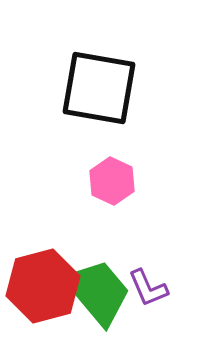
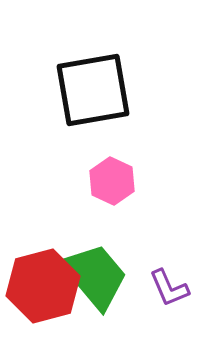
black square: moved 6 px left, 2 px down; rotated 20 degrees counterclockwise
purple L-shape: moved 21 px right
green trapezoid: moved 3 px left, 16 px up
